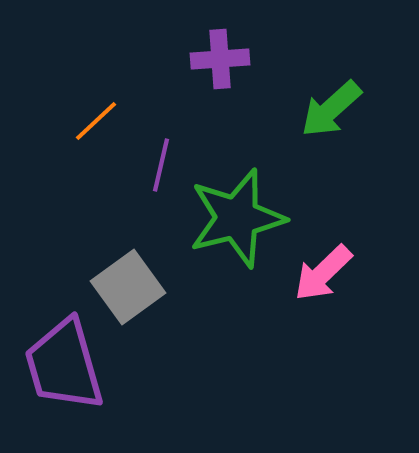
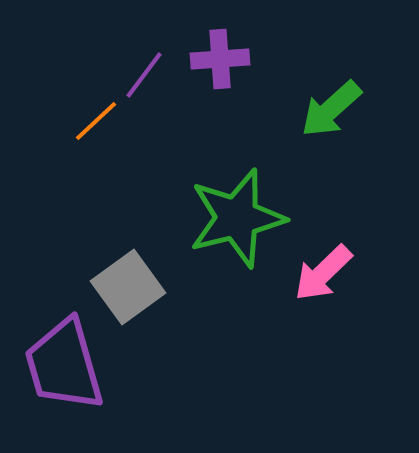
purple line: moved 17 px left, 90 px up; rotated 24 degrees clockwise
